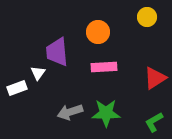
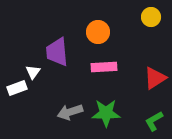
yellow circle: moved 4 px right
white triangle: moved 5 px left, 1 px up
green L-shape: moved 1 px up
